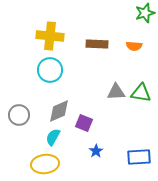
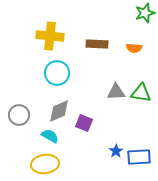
orange semicircle: moved 2 px down
cyan circle: moved 7 px right, 3 px down
cyan semicircle: moved 3 px left, 1 px up; rotated 90 degrees clockwise
blue star: moved 20 px right
